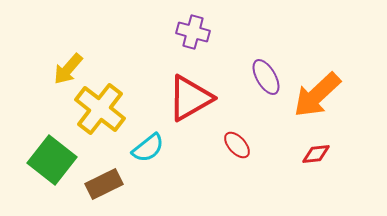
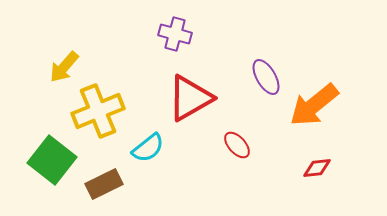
purple cross: moved 18 px left, 2 px down
yellow arrow: moved 4 px left, 2 px up
orange arrow: moved 3 px left, 10 px down; rotated 4 degrees clockwise
yellow cross: moved 2 px left, 2 px down; rotated 30 degrees clockwise
red diamond: moved 1 px right, 14 px down
